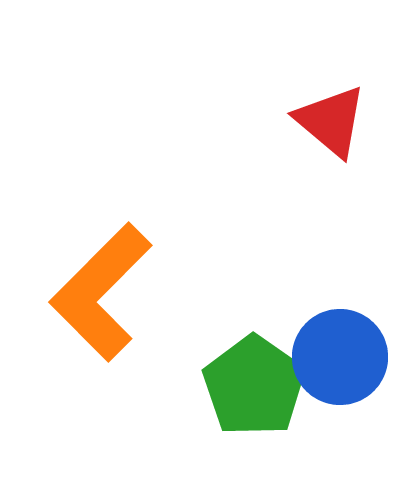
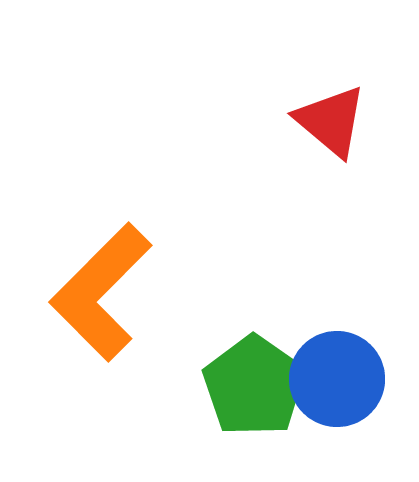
blue circle: moved 3 px left, 22 px down
